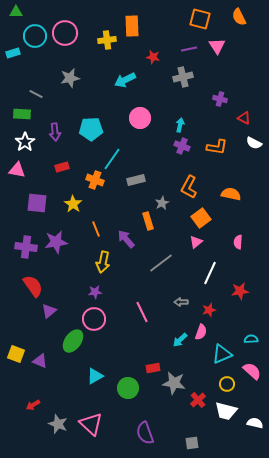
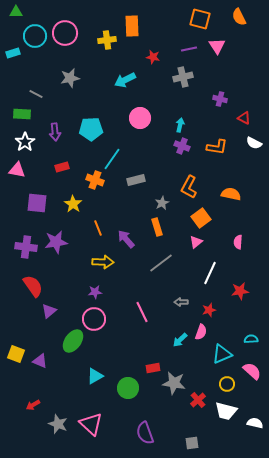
orange rectangle at (148, 221): moved 9 px right, 6 px down
orange line at (96, 229): moved 2 px right, 1 px up
yellow arrow at (103, 262): rotated 100 degrees counterclockwise
